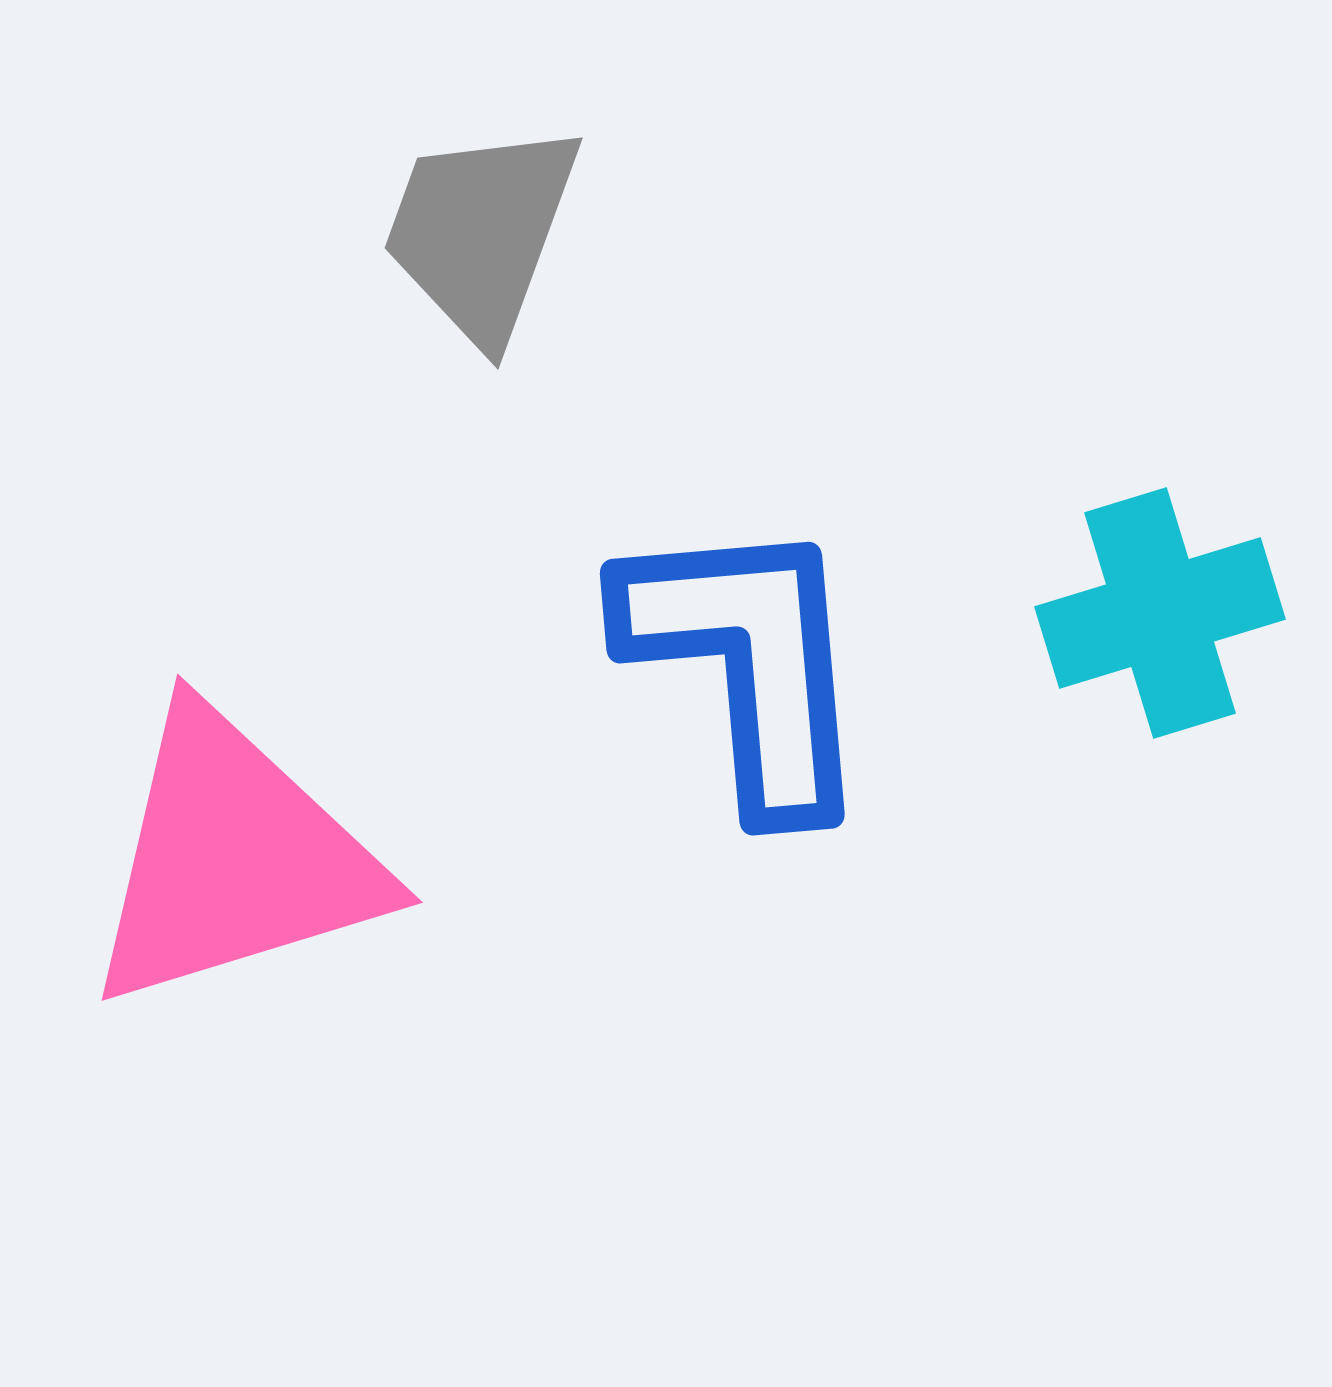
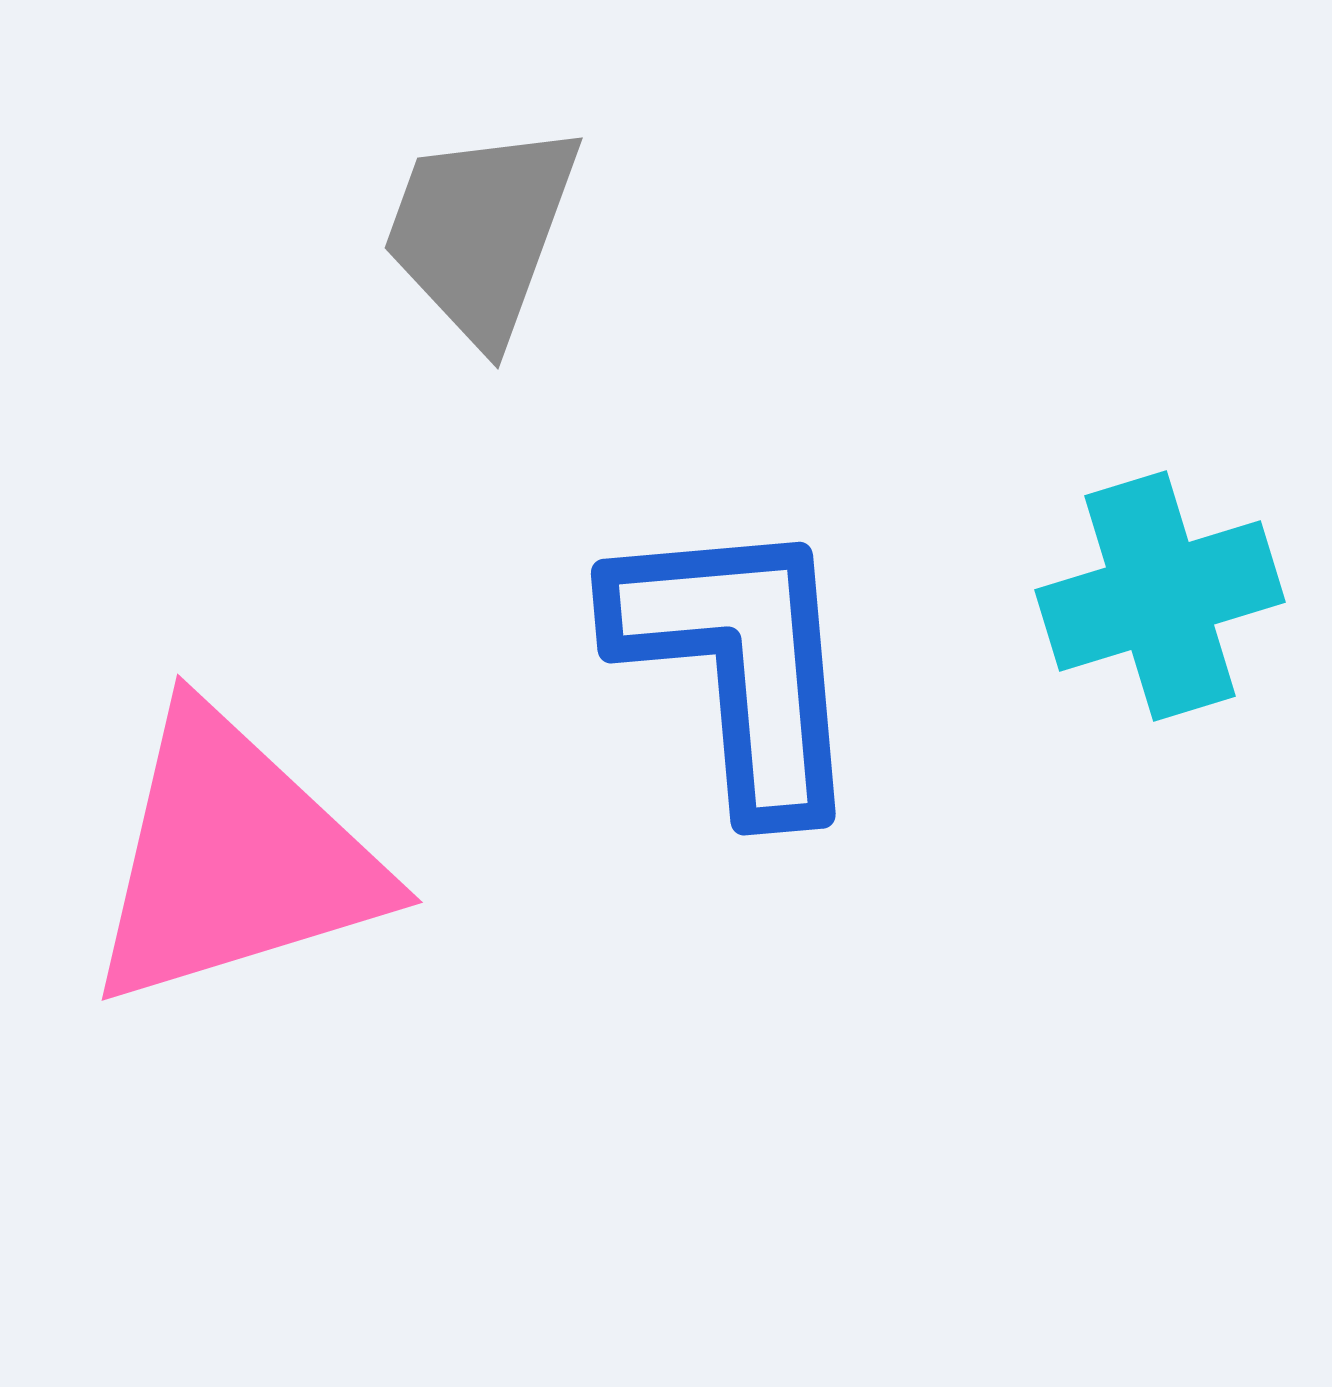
cyan cross: moved 17 px up
blue L-shape: moved 9 px left
